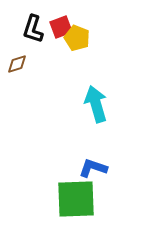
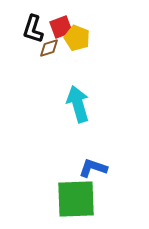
brown diamond: moved 32 px right, 16 px up
cyan arrow: moved 18 px left
